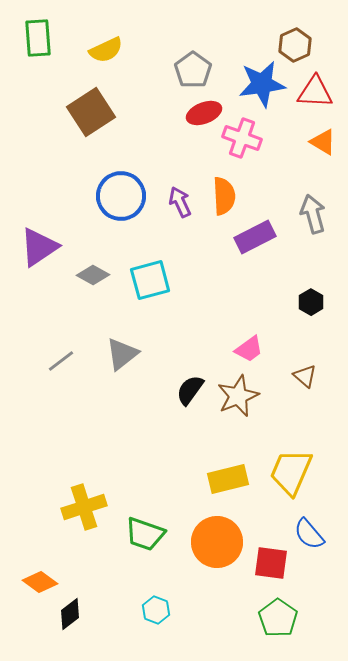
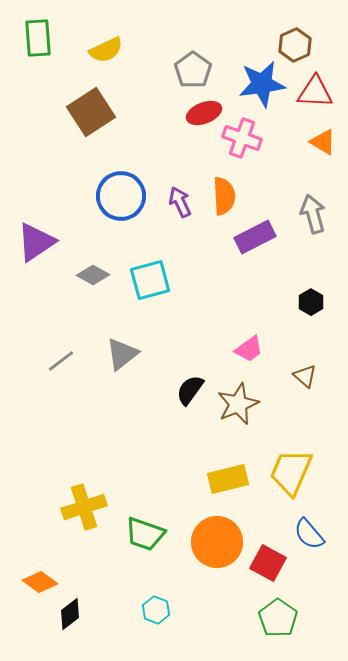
purple triangle: moved 3 px left, 5 px up
brown star: moved 8 px down
red square: moved 3 px left; rotated 21 degrees clockwise
